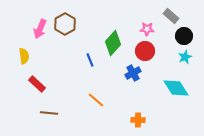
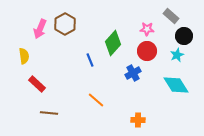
red circle: moved 2 px right
cyan star: moved 8 px left, 2 px up
cyan diamond: moved 3 px up
